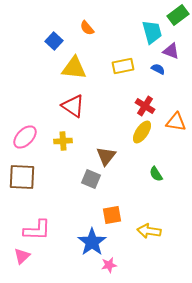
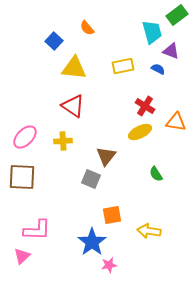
green rectangle: moved 1 px left
yellow ellipse: moved 2 px left; rotated 30 degrees clockwise
